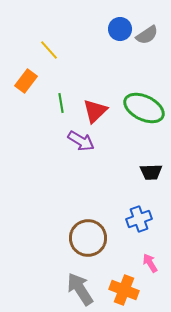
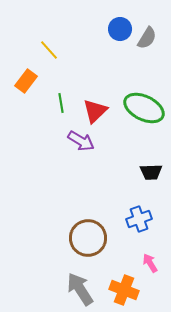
gray semicircle: moved 3 px down; rotated 25 degrees counterclockwise
